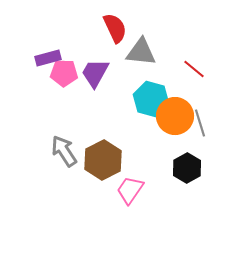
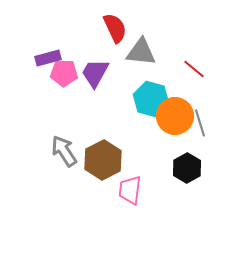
pink trapezoid: rotated 28 degrees counterclockwise
